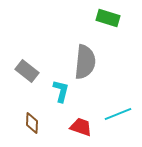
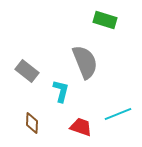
green rectangle: moved 3 px left, 2 px down
gray semicircle: rotated 28 degrees counterclockwise
